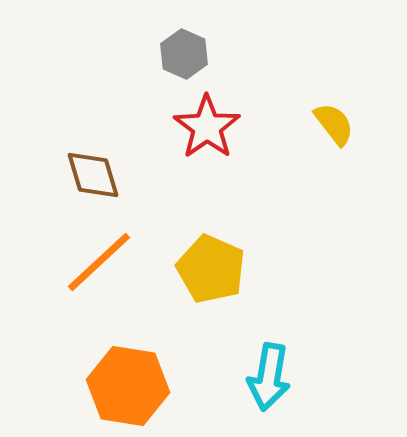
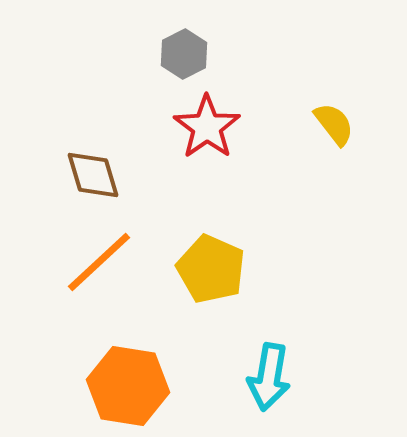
gray hexagon: rotated 9 degrees clockwise
